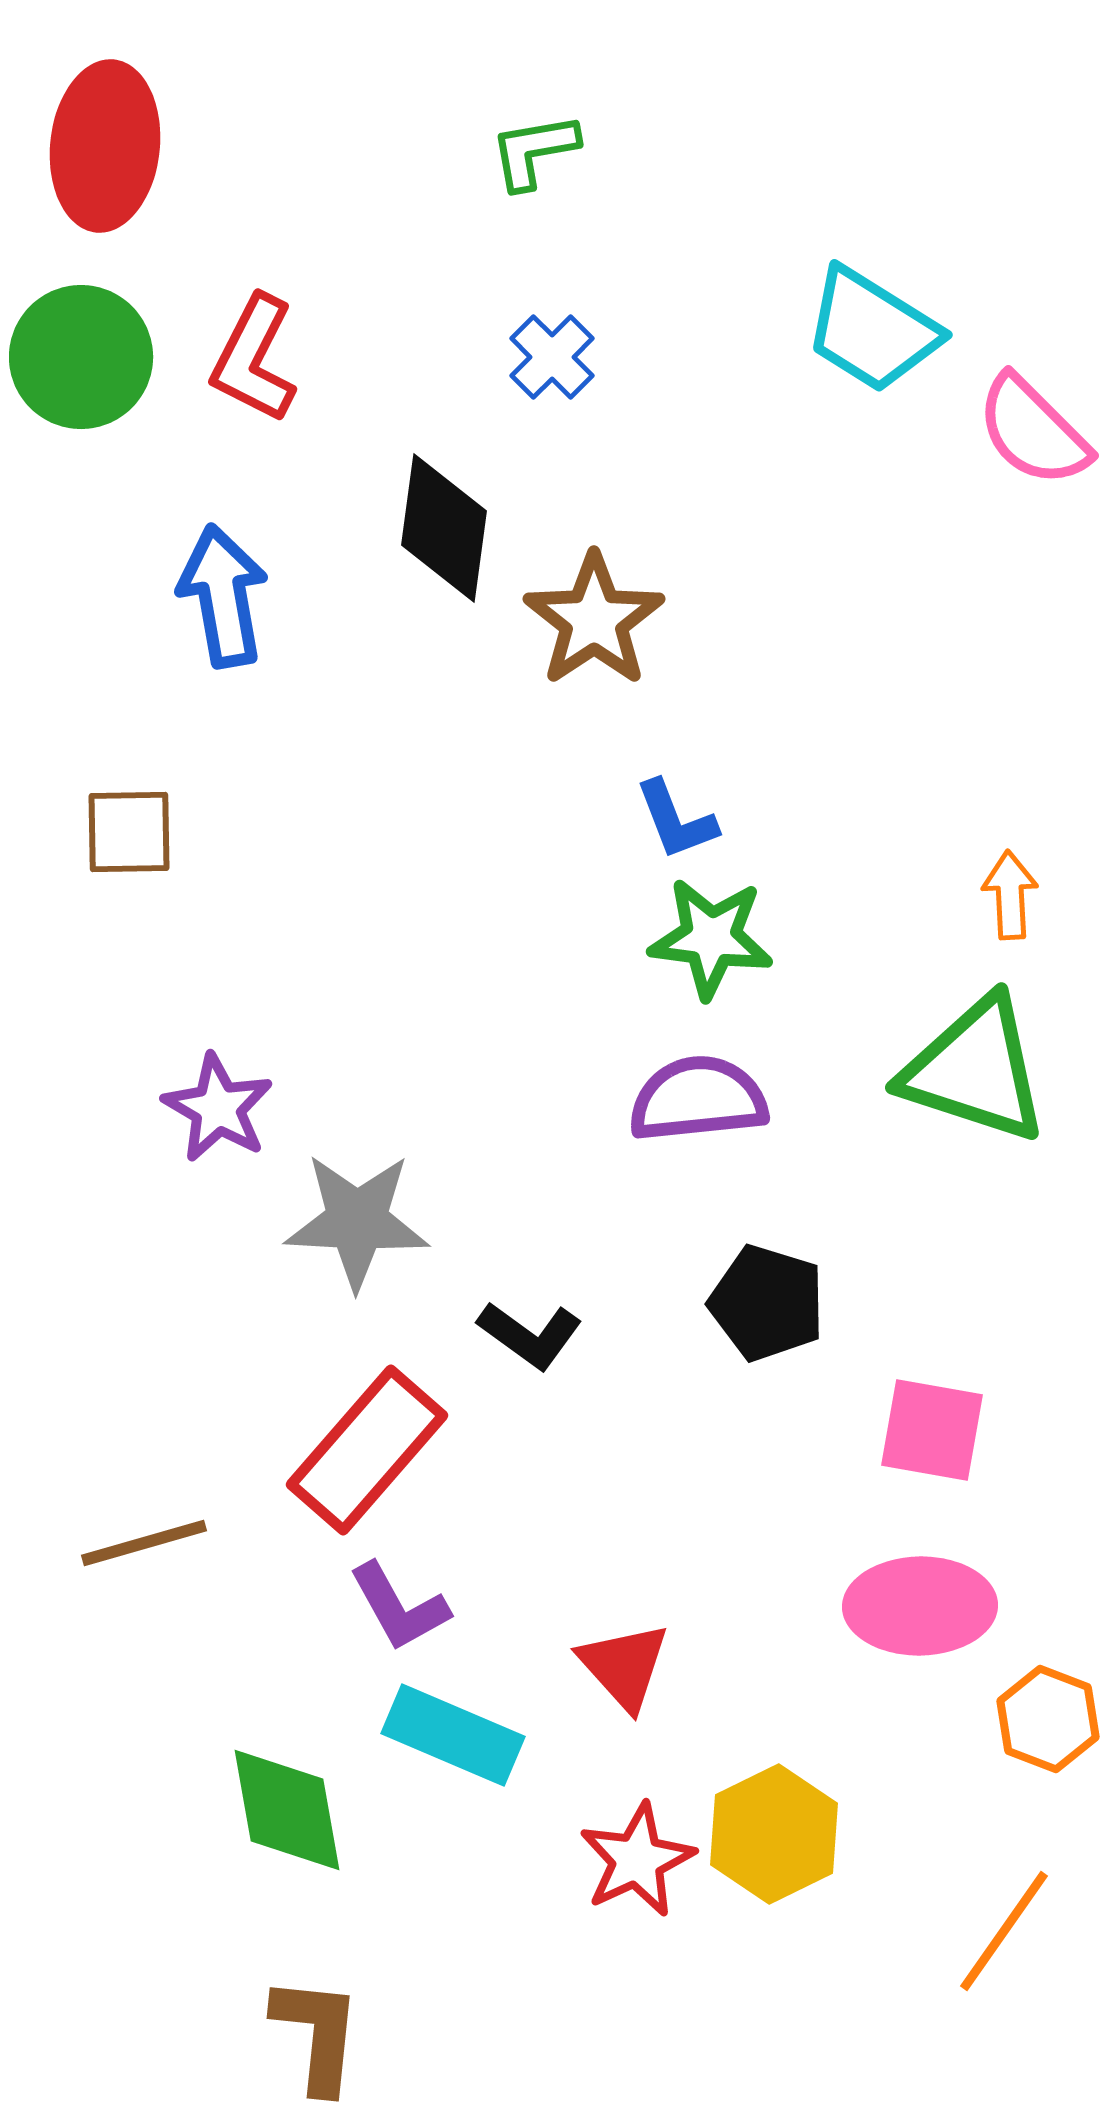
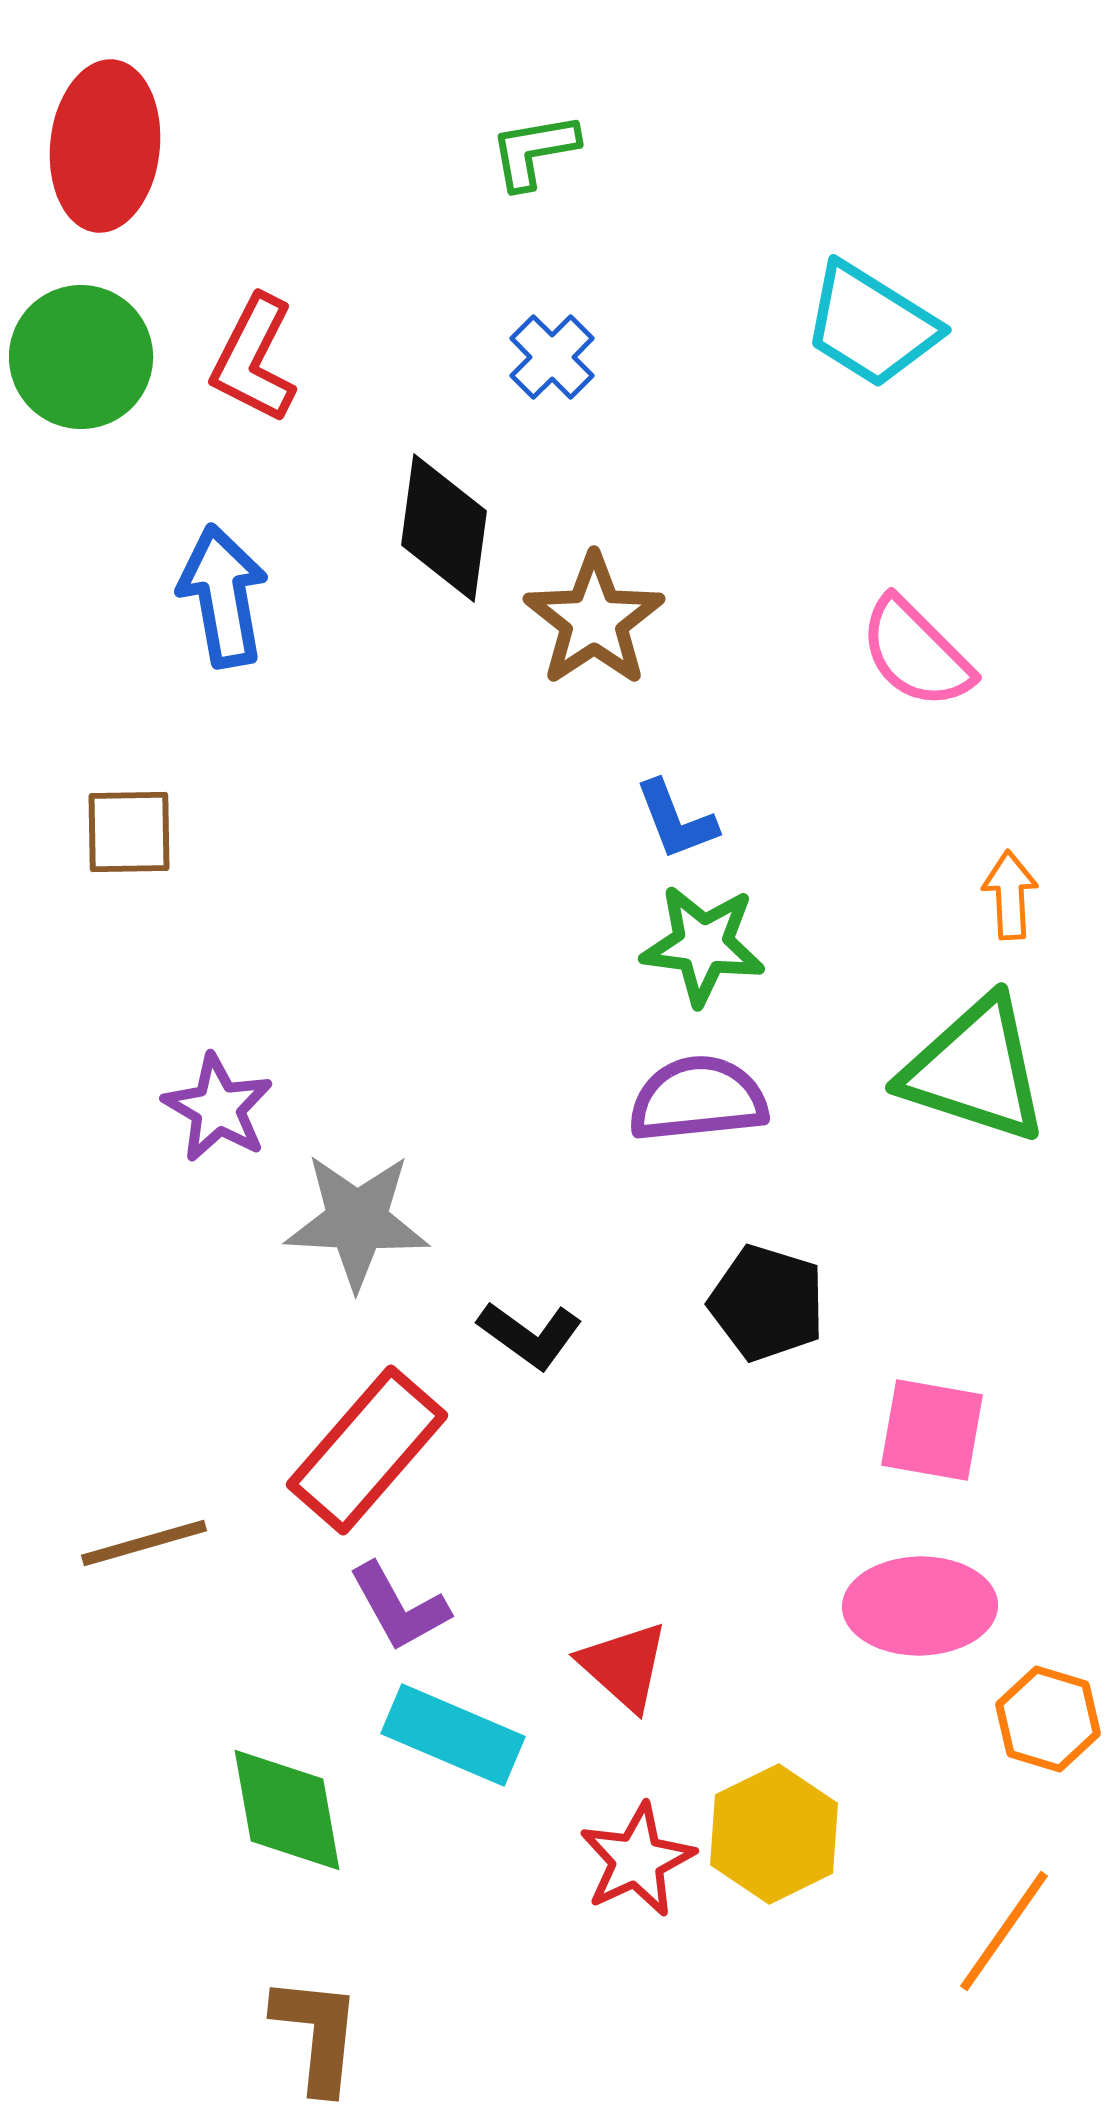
cyan trapezoid: moved 1 px left, 5 px up
pink semicircle: moved 117 px left, 222 px down
green star: moved 8 px left, 7 px down
red triangle: rotated 6 degrees counterclockwise
orange hexagon: rotated 4 degrees counterclockwise
